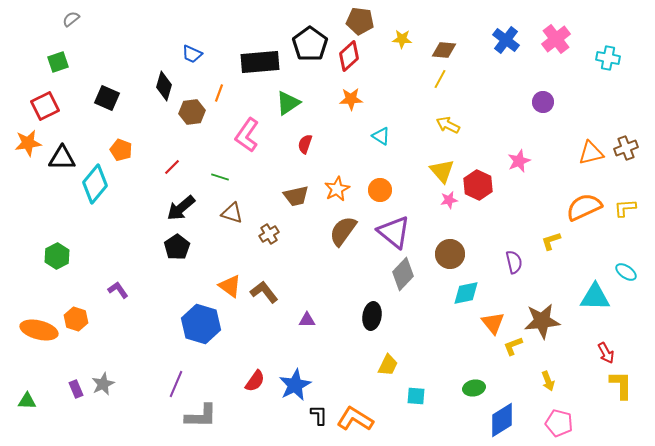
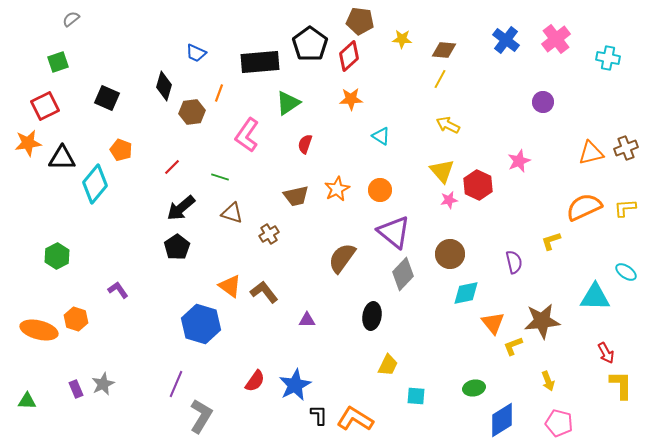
blue trapezoid at (192, 54): moved 4 px right, 1 px up
brown semicircle at (343, 231): moved 1 px left, 27 px down
gray L-shape at (201, 416): rotated 60 degrees counterclockwise
